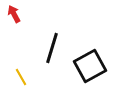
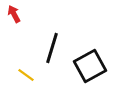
yellow line: moved 5 px right, 2 px up; rotated 24 degrees counterclockwise
